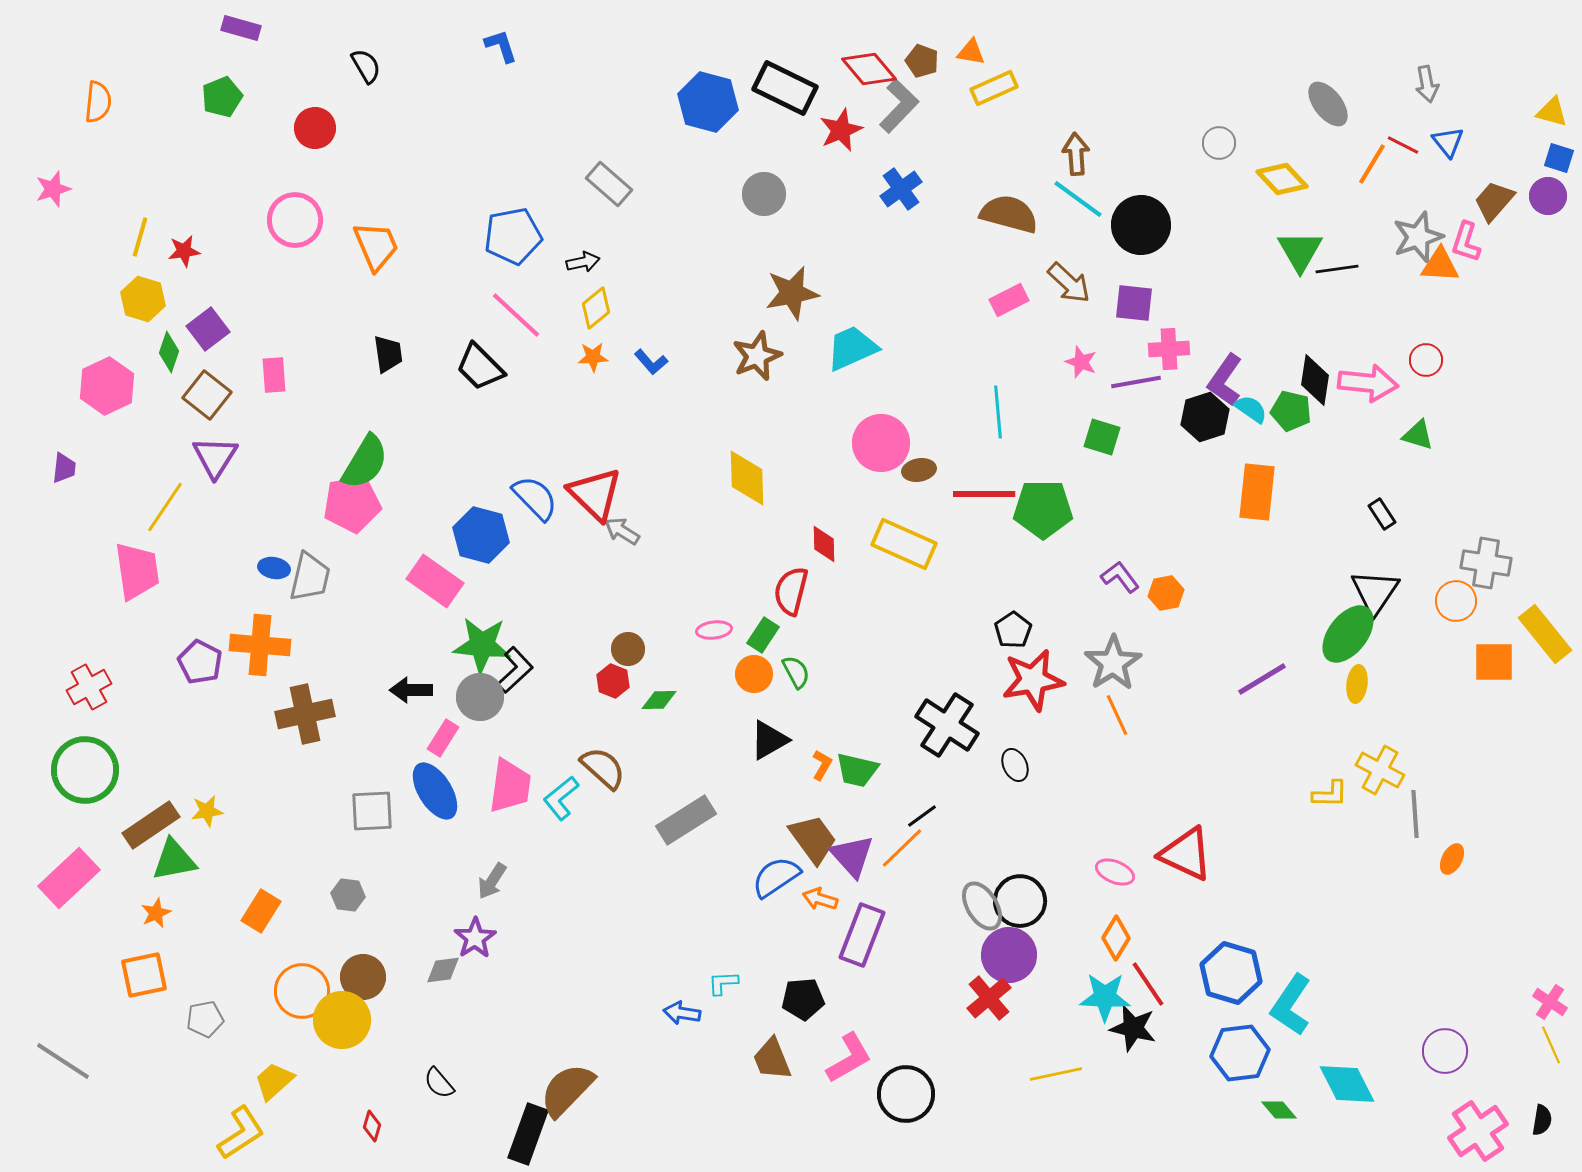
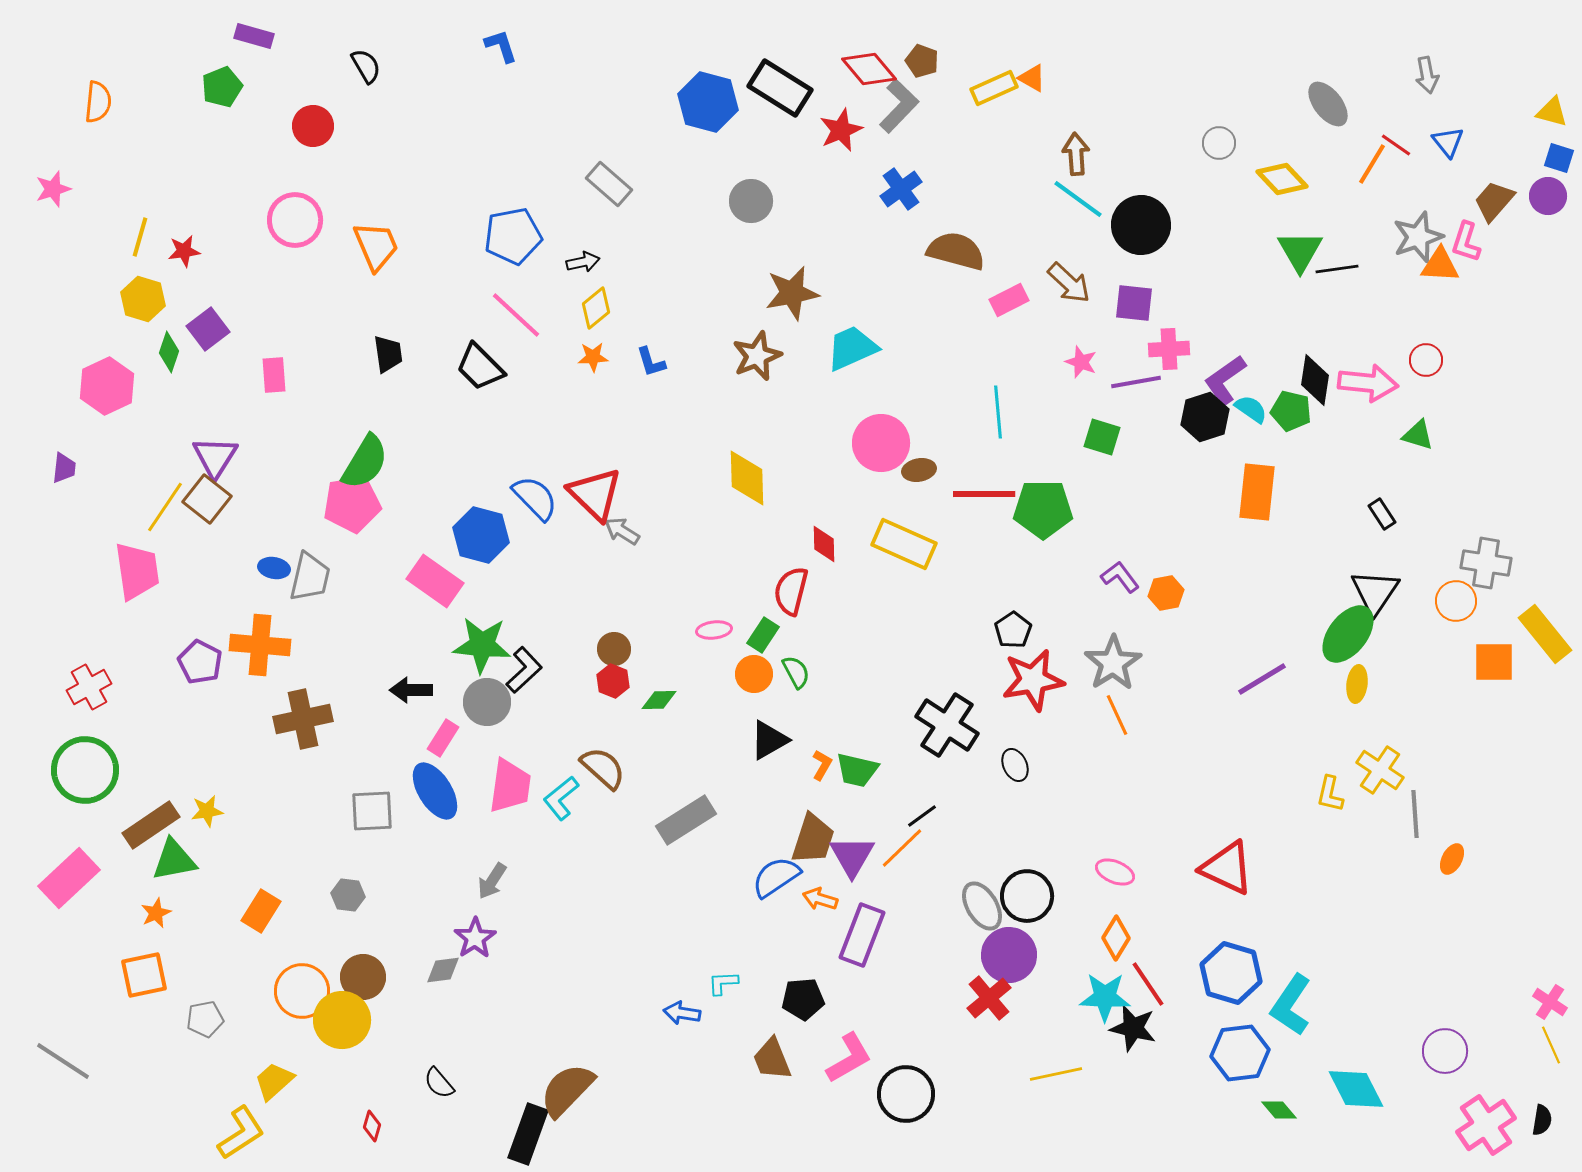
purple rectangle at (241, 28): moved 13 px right, 8 px down
orange triangle at (971, 52): moved 61 px right, 26 px down; rotated 20 degrees clockwise
gray arrow at (1427, 84): moved 9 px up
black rectangle at (785, 88): moved 5 px left; rotated 6 degrees clockwise
green pentagon at (222, 97): moved 10 px up
red circle at (315, 128): moved 2 px left, 2 px up
red line at (1403, 145): moved 7 px left; rotated 8 degrees clockwise
gray circle at (764, 194): moved 13 px left, 7 px down
brown semicircle at (1009, 214): moved 53 px left, 37 px down
blue L-shape at (651, 362): rotated 24 degrees clockwise
purple L-shape at (1225, 380): rotated 20 degrees clockwise
brown square at (207, 395): moved 104 px down
brown circle at (628, 649): moved 14 px left
black L-shape at (515, 670): moved 9 px right
gray circle at (480, 697): moved 7 px right, 5 px down
brown cross at (305, 714): moved 2 px left, 5 px down
yellow cross at (1380, 770): rotated 6 degrees clockwise
yellow L-shape at (1330, 794): rotated 102 degrees clockwise
brown trapezoid at (813, 839): rotated 54 degrees clockwise
red triangle at (1186, 854): moved 41 px right, 14 px down
purple triangle at (852, 856): rotated 12 degrees clockwise
black circle at (1020, 901): moved 7 px right, 5 px up
cyan diamond at (1347, 1084): moved 9 px right, 5 px down
pink cross at (1478, 1131): moved 8 px right, 6 px up
